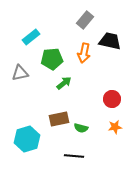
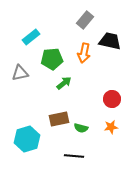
orange star: moved 4 px left
